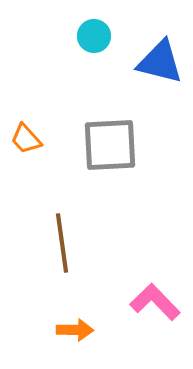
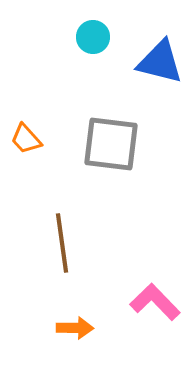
cyan circle: moved 1 px left, 1 px down
gray square: moved 1 px right, 1 px up; rotated 10 degrees clockwise
orange arrow: moved 2 px up
